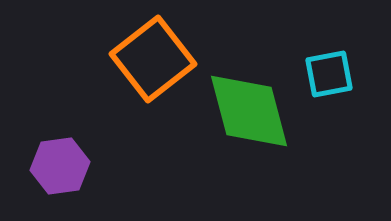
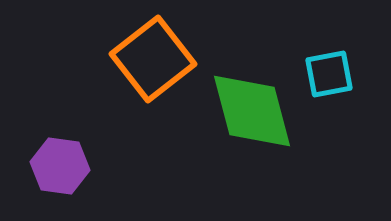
green diamond: moved 3 px right
purple hexagon: rotated 16 degrees clockwise
